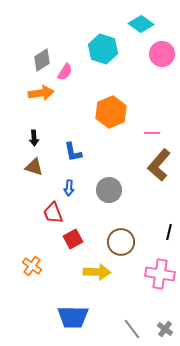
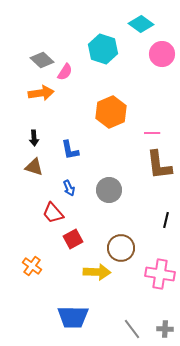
gray diamond: rotated 75 degrees clockwise
blue L-shape: moved 3 px left, 2 px up
brown L-shape: rotated 48 degrees counterclockwise
blue arrow: rotated 28 degrees counterclockwise
red trapezoid: rotated 20 degrees counterclockwise
black line: moved 3 px left, 12 px up
brown circle: moved 6 px down
gray cross: rotated 35 degrees counterclockwise
